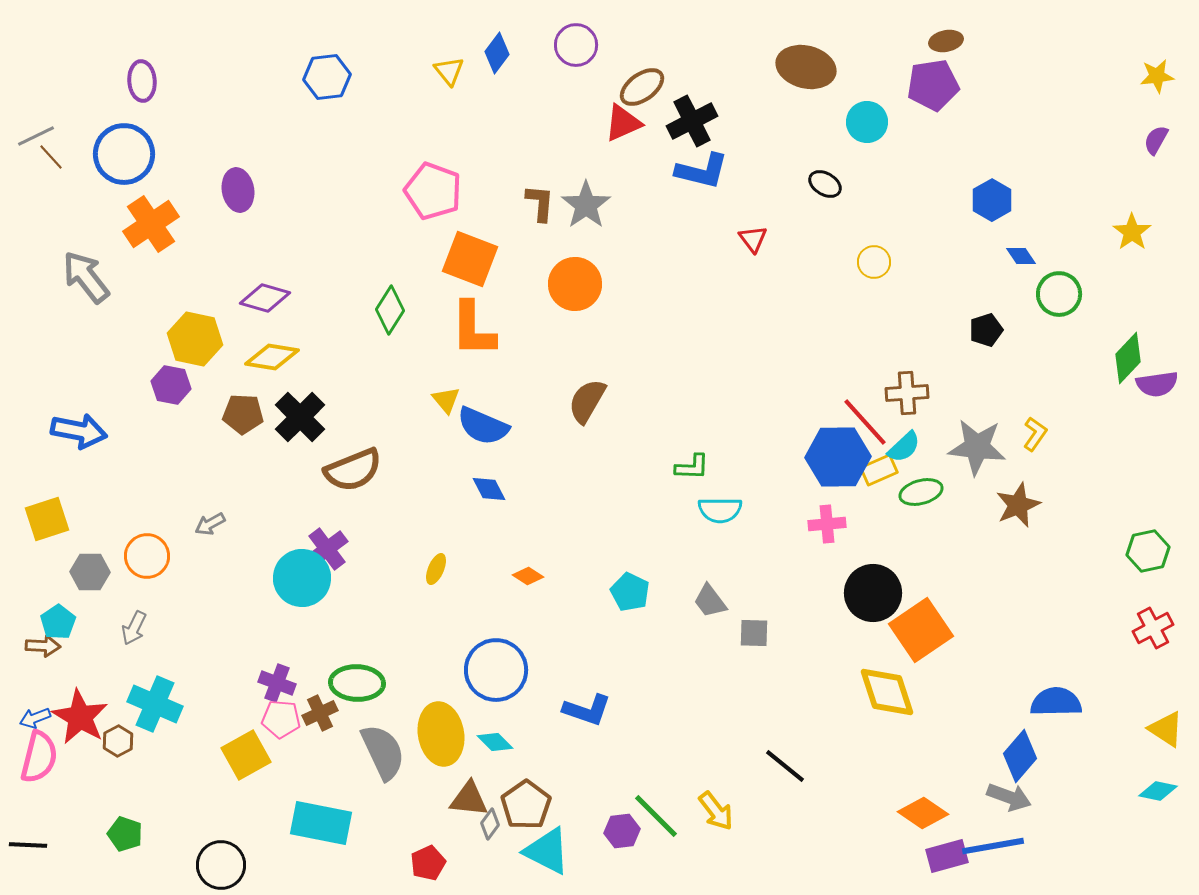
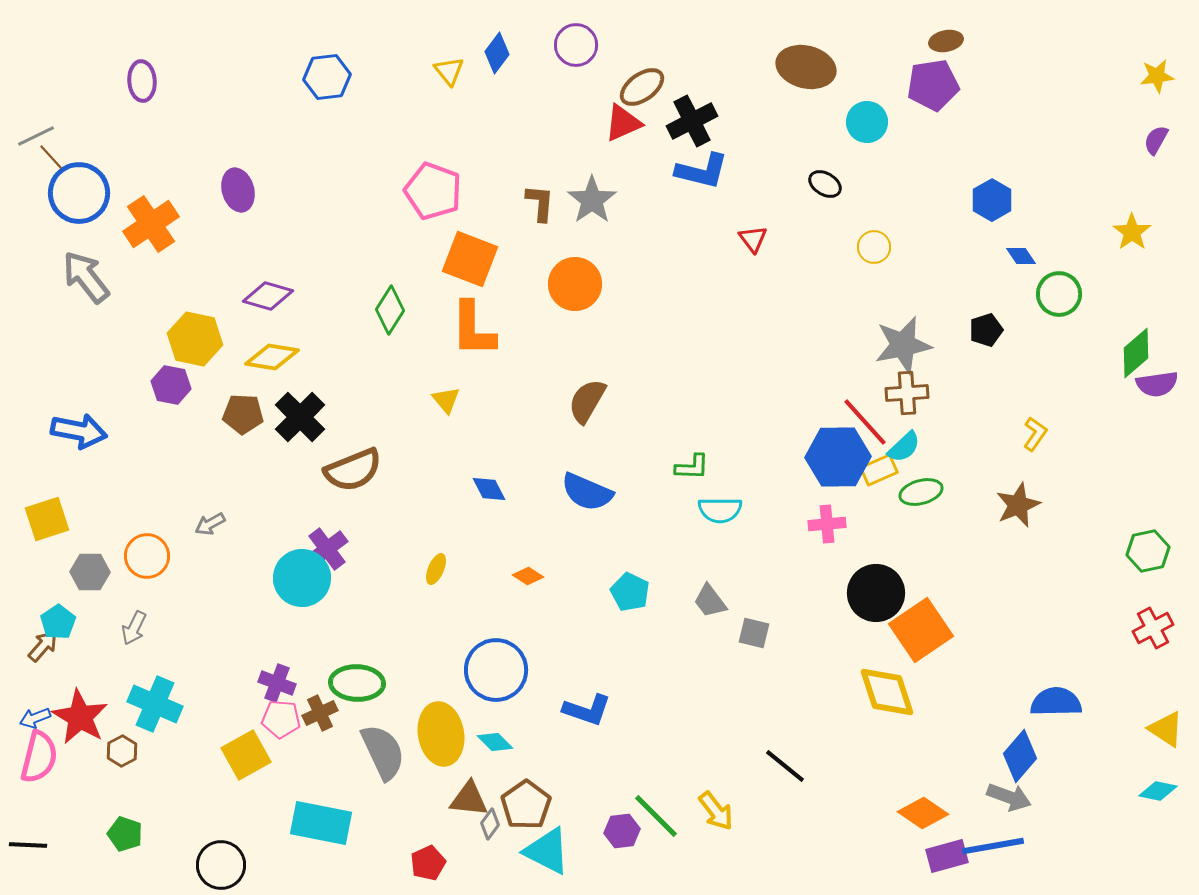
blue circle at (124, 154): moved 45 px left, 39 px down
purple ellipse at (238, 190): rotated 6 degrees counterclockwise
gray star at (586, 205): moved 6 px right, 5 px up
yellow circle at (874, 262): moved 15 px up
purple diamond at (265, 298): moved 3 px right, 2 px up
green diamond at (1128, 358): moved 8 px right, 5 px up; rotated 6 degrees clockwise
blue semicircle at (483, 426): moved 104 px right, 66 px down
gray star at (977, 447): moved 74 px left, 102 px up; rotated 18 degrees counterclockwise
black circle at (873, 593): moved 3 px right
gray square at (754, 633): rotated 12 degrees clockwise
brown arrow at (43, 646): rotated 52 degrees counterclockwise
brown hexagon at (118, 741): moved 4 px right, 10 px down
